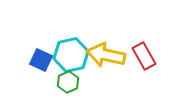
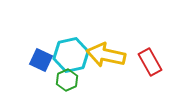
red rectangle: moved 6 px right, 6 px down
green hexagon: moved 1 px left, 2 px up
